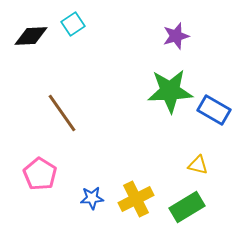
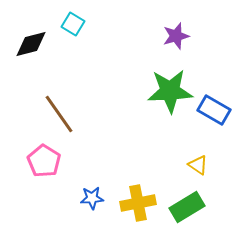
cyan square: rotated 25 degrees counterclockwise
black diamond: moved 8 px down; rotated 12 degrees counterclockwise
brown line: moved 3 px left, 1 px down
yellow triangle: rotated 20 degrees clockwise
pink pentagon: moved 4 px right, 13 px up
yellow cross: moved 2 px right, 4 px down; rotated 16 degrees clockwise
